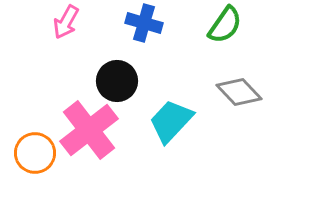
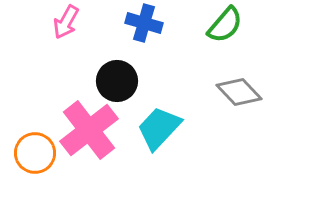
green semicircle: rotated 6 degrees clockwise
cyan trapezoid: moved 12 px left, 7 px down
